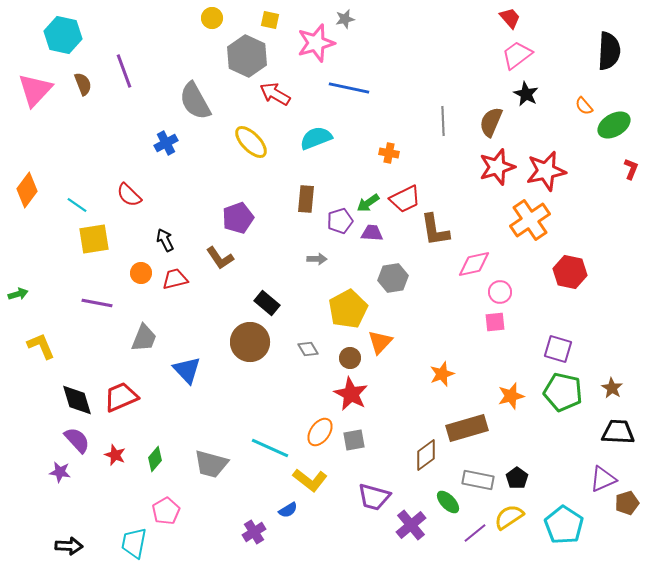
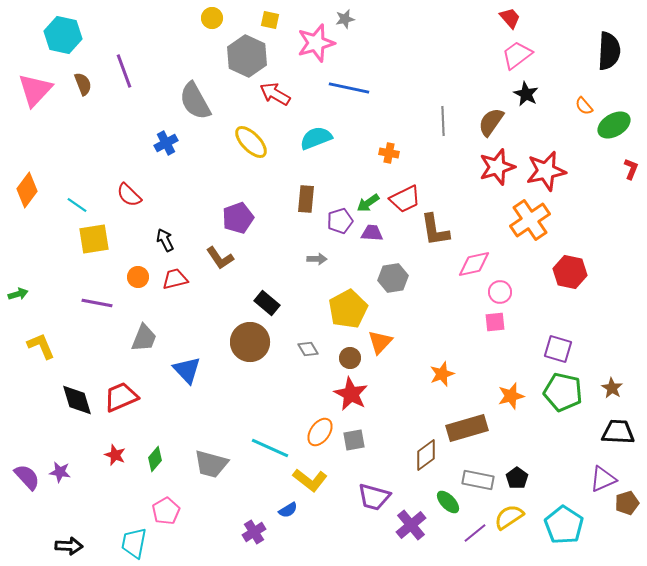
brown semicircle at (491, 122): rotated 12 degrees clockwise
orange circle at (141, 273): moved 3 px left, 4 px down
purple semicircle at (77, 440): moved 50 px left, 37 px down
